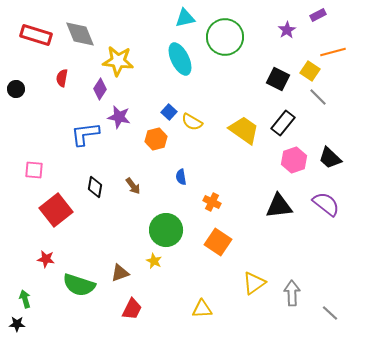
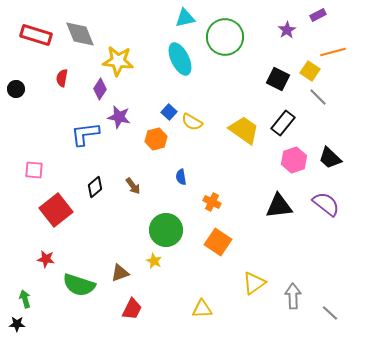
black diamond at (95, 187): rotated 40 degrees clockwise
gray arrow at (292, 293): moved 1 px right, 3 px down
